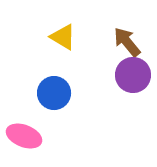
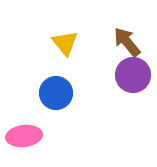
yellow triangle: moved 2 px right, 6 px down; rotated 20 degrees clockwise
blue circle: moved 2 px right
pink ellipse: rotated 28 degrees counterclockwise
